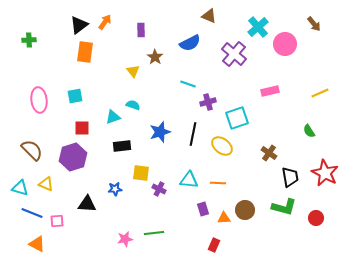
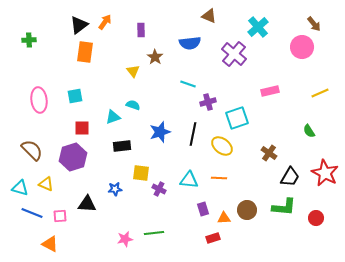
blue semicircle at (190, 43): rotated 20 degrees clockwise
pink circle at (285, 44): moved 17 px right, 3 px down
black trapezoid at (290, 177): rotated 40 degrees clockwise
orange line at (218, 183): moved 1 px right, 5 px up
green L-shape at (284, 207): rotated 10 degrees counterclockwise
brown circle at (245, 210): moved 2 px right
pink square at (57, 221): moved 3 px right, 5 px up
orange triangle at (37, 244): moved 13 px right
red rectangle at (214, 245): moved 1 px left, 7 px up; rotated 48 degrees clockwise
